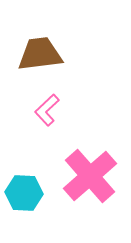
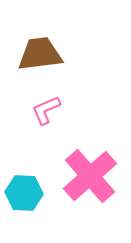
pink L-shape: moved 1 px left; rotated 20 degrees clockwise
